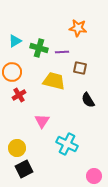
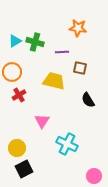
green cross: moved 4 px left, 6 px up
